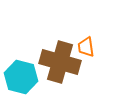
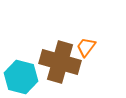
orange trapezoid: rotated 45 degrees clockwise
